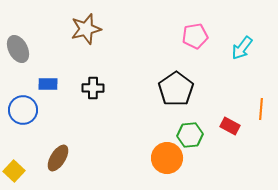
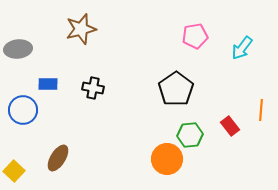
brown star: moved 5 px left
gray ellipse: rotated 68 degrees counterclockwise
black cross: rotated 10 degrees clockwise
orange line: moved 1 px down
red rectangle: rotated 24 degrees clockwise
orange circle: moved 1 px down
